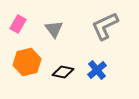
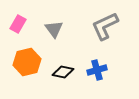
blue cross: rotated 24 degrees clockwise
